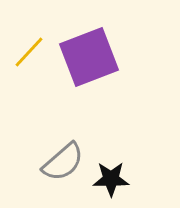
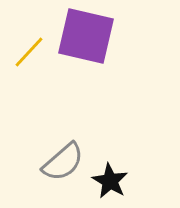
purple square: moved 3 px left, 21 px up; rotated 34 degrees clockwise
black star: moved 1 px left, 2 px down; rotated 30 degrees clockwise
